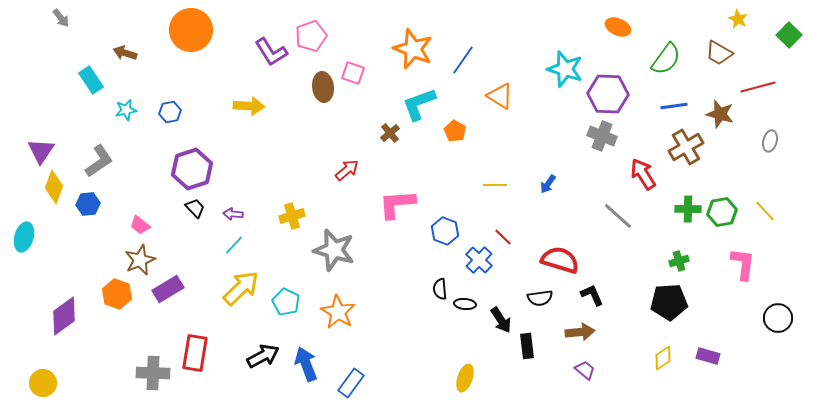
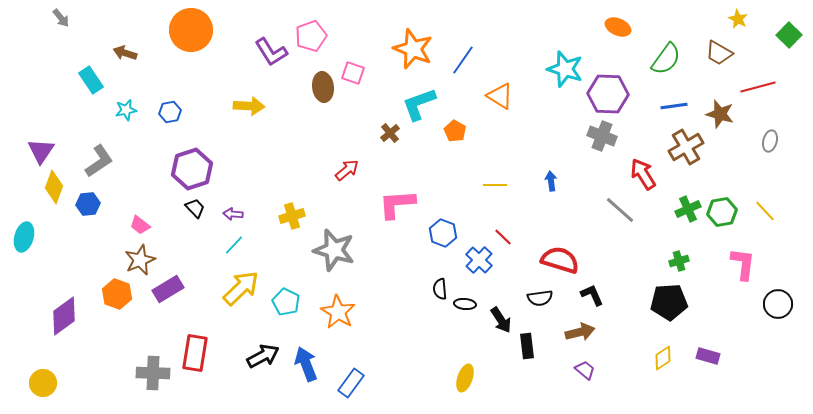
blue arrow at (548, 184): moved 3 px right, 3 px up; rotated 138 degrees clockwise
green cross at (688, 209): rotated 25 degrees counterclockwise
gray line at (618, 216): moved 2 px right, 6 px up
blue hexagon at (445, 231): moved 2 px left, 2 px down
black circle at (778, 318): moved 14 px up
brown arrow at (580, 332): rotated 8 degrees counterclockwise
